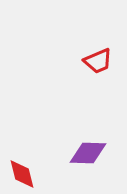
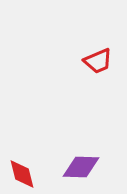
purple diamond: moved 7 px left, 14 px down
